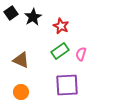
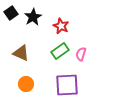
brown triangle: moved 7 px up
orange circle: moved 5 px right, 8 px up
